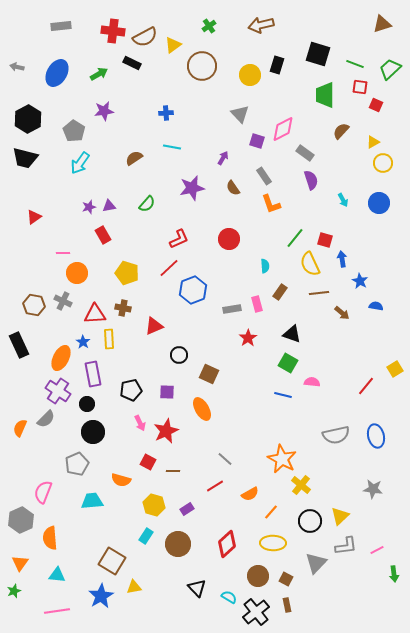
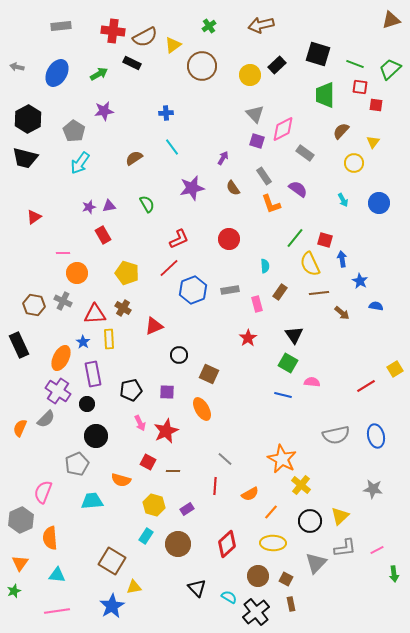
brown triangle at (382, 24): moved 9 px right, 4 px up
black rectangle at (277, 65): rotated 30 degrees clockwise
red square at (376, 105): rotated 16 degrees counterclockwise
gray triangle at (240, 114): moved 15 px right
yellow triangle at (373, 142): rotated 24 degrees counterclockwise
cyan line at (172, 147): rotated 42 degrees clockwise
yellow circle at (383, 163): moved 29 px left
purple semicircle at (311, 180): moved 13 px left, 9 px down; rotated 36 degrees counterclockwise
green semicircle at (147, 204): rotated 72 degrees counterclockwise
brown cross at (123, 308): rotated 21 degrees clockwise
gray rectangle at (232, 309): moved 2 px left, 19 px up
black triangle at (292, 334): moved 2 px right, 1 px down; rotated 36 degrees clockwise
red line at (366, 386): rotated 18 degrees clockwise
black circle at (93, 432): moved 3 px right, 4 px down
red line at (215, 486): rotated 54 degrees counterclockwise
gray L-shape at (346, 546): moved 1 px left, 2 px down
blue star at (101, 596): moved 11 px right, 10 px down
brown rectangle at (287, 605): moved 4 px right, 1 px up
